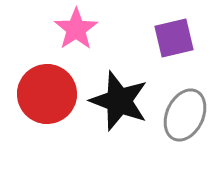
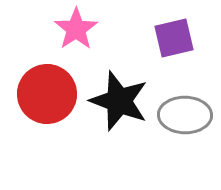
gray ellipse: rotated 66 degrees clockwise
